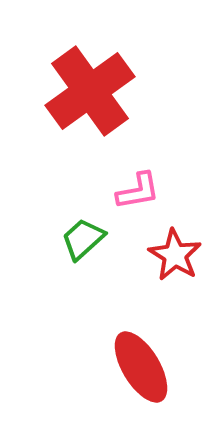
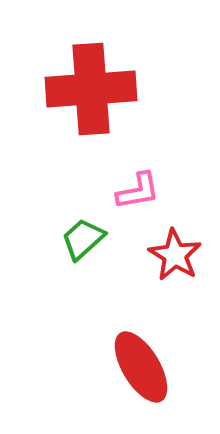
red cross: moved 1 px right, 2 px up; rotated 32 degrees clockwise
